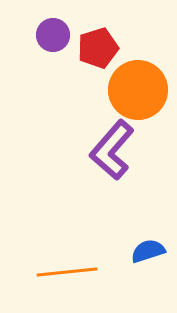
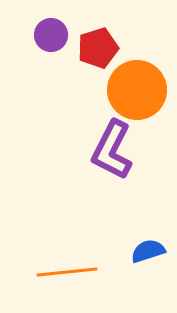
purple circle: moved 2 px left
orange circle: moved 1 px left
purple L-shape: rotated 14 degrees counterclockwise
